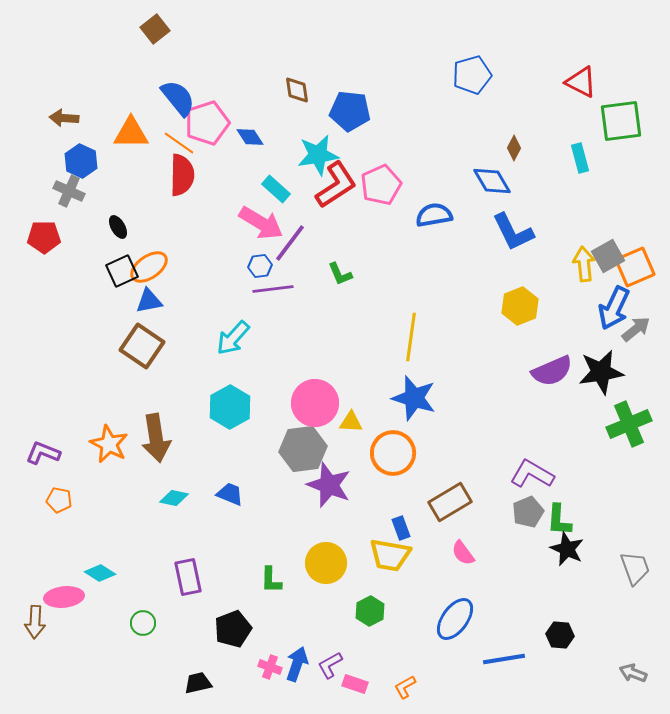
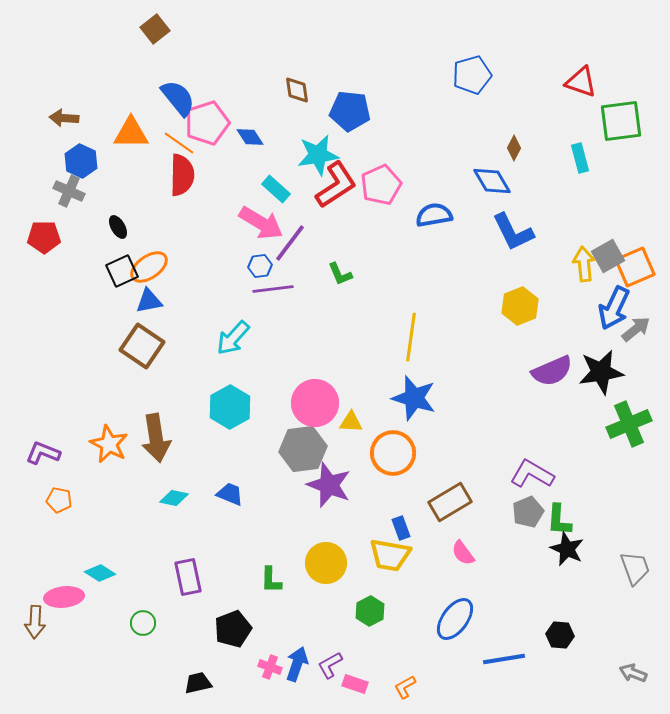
red triangle at (581, 82): rotated 8 degrees counterclockwise
